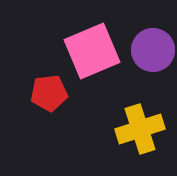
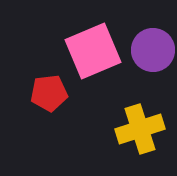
pink square: moved 1 px right
